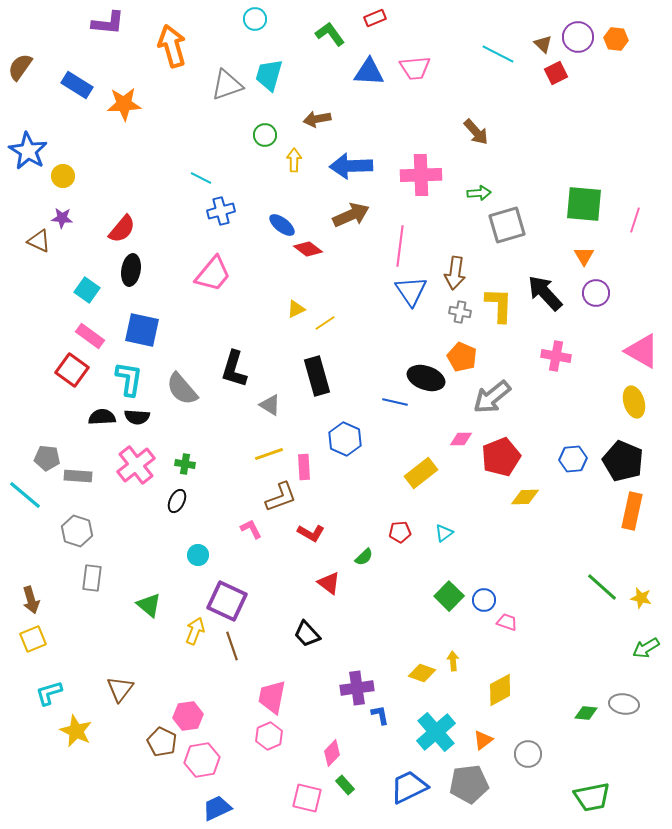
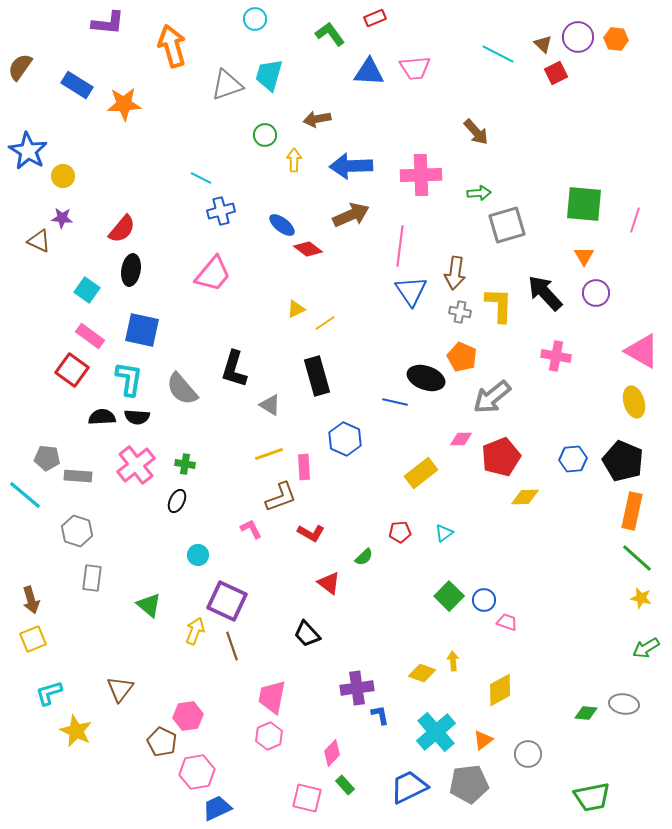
green line at (602, 587): moved 35 px right, 29 px up
pink hexagon at (202, 760): moved 5 px left, 12 px down
